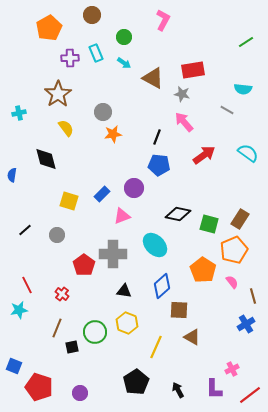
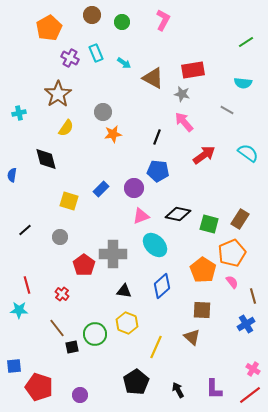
green circle at (124, 37): moved 2 px left, 15 px up
purple cross at (70, 58): rotated 30 degrees clockwise
cyan semicircle at (243, 89): moved 6 px up
yellow semicircle at (66, 128): rotated 72 degrees clockwise
blue pentagon at (159, 165): moved 1 px left, 6 px down
blue rectangle at (102, 194): moved 1 px left, 5 px up
pink triangle at (122, 216): moved 19 px right
gray circle at (57, 235): moved 3 px right, 2 px down
orange pentagon at (234, 250): moved 2 px left, 3 px down
red line at (27, 285): rotated 12 degrees clockwise
cyan star at (19, 310): rotated 12 degrees clockwise
brown square at (179, 310): moved 23 px right
brown line at (57, 328): rotated 60 degrees counterclockwise
green circle at (95, 332): moved 2 px down
brown triangle at (192, 337): rotated 12 degrees clockwise
blue square at (14, 366): rotated 28 degrees counterclockwise
pink cross at (232, 369): moved 21 px right; rotated 32 degrees counterclockwise
purple circle at (80, 393): moved 2 px down
